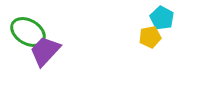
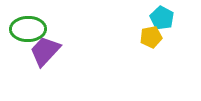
green ellipse: moved 3 px up; rotated 32 degrees counterclockwise
yellow pentagon: moved 1 px right
